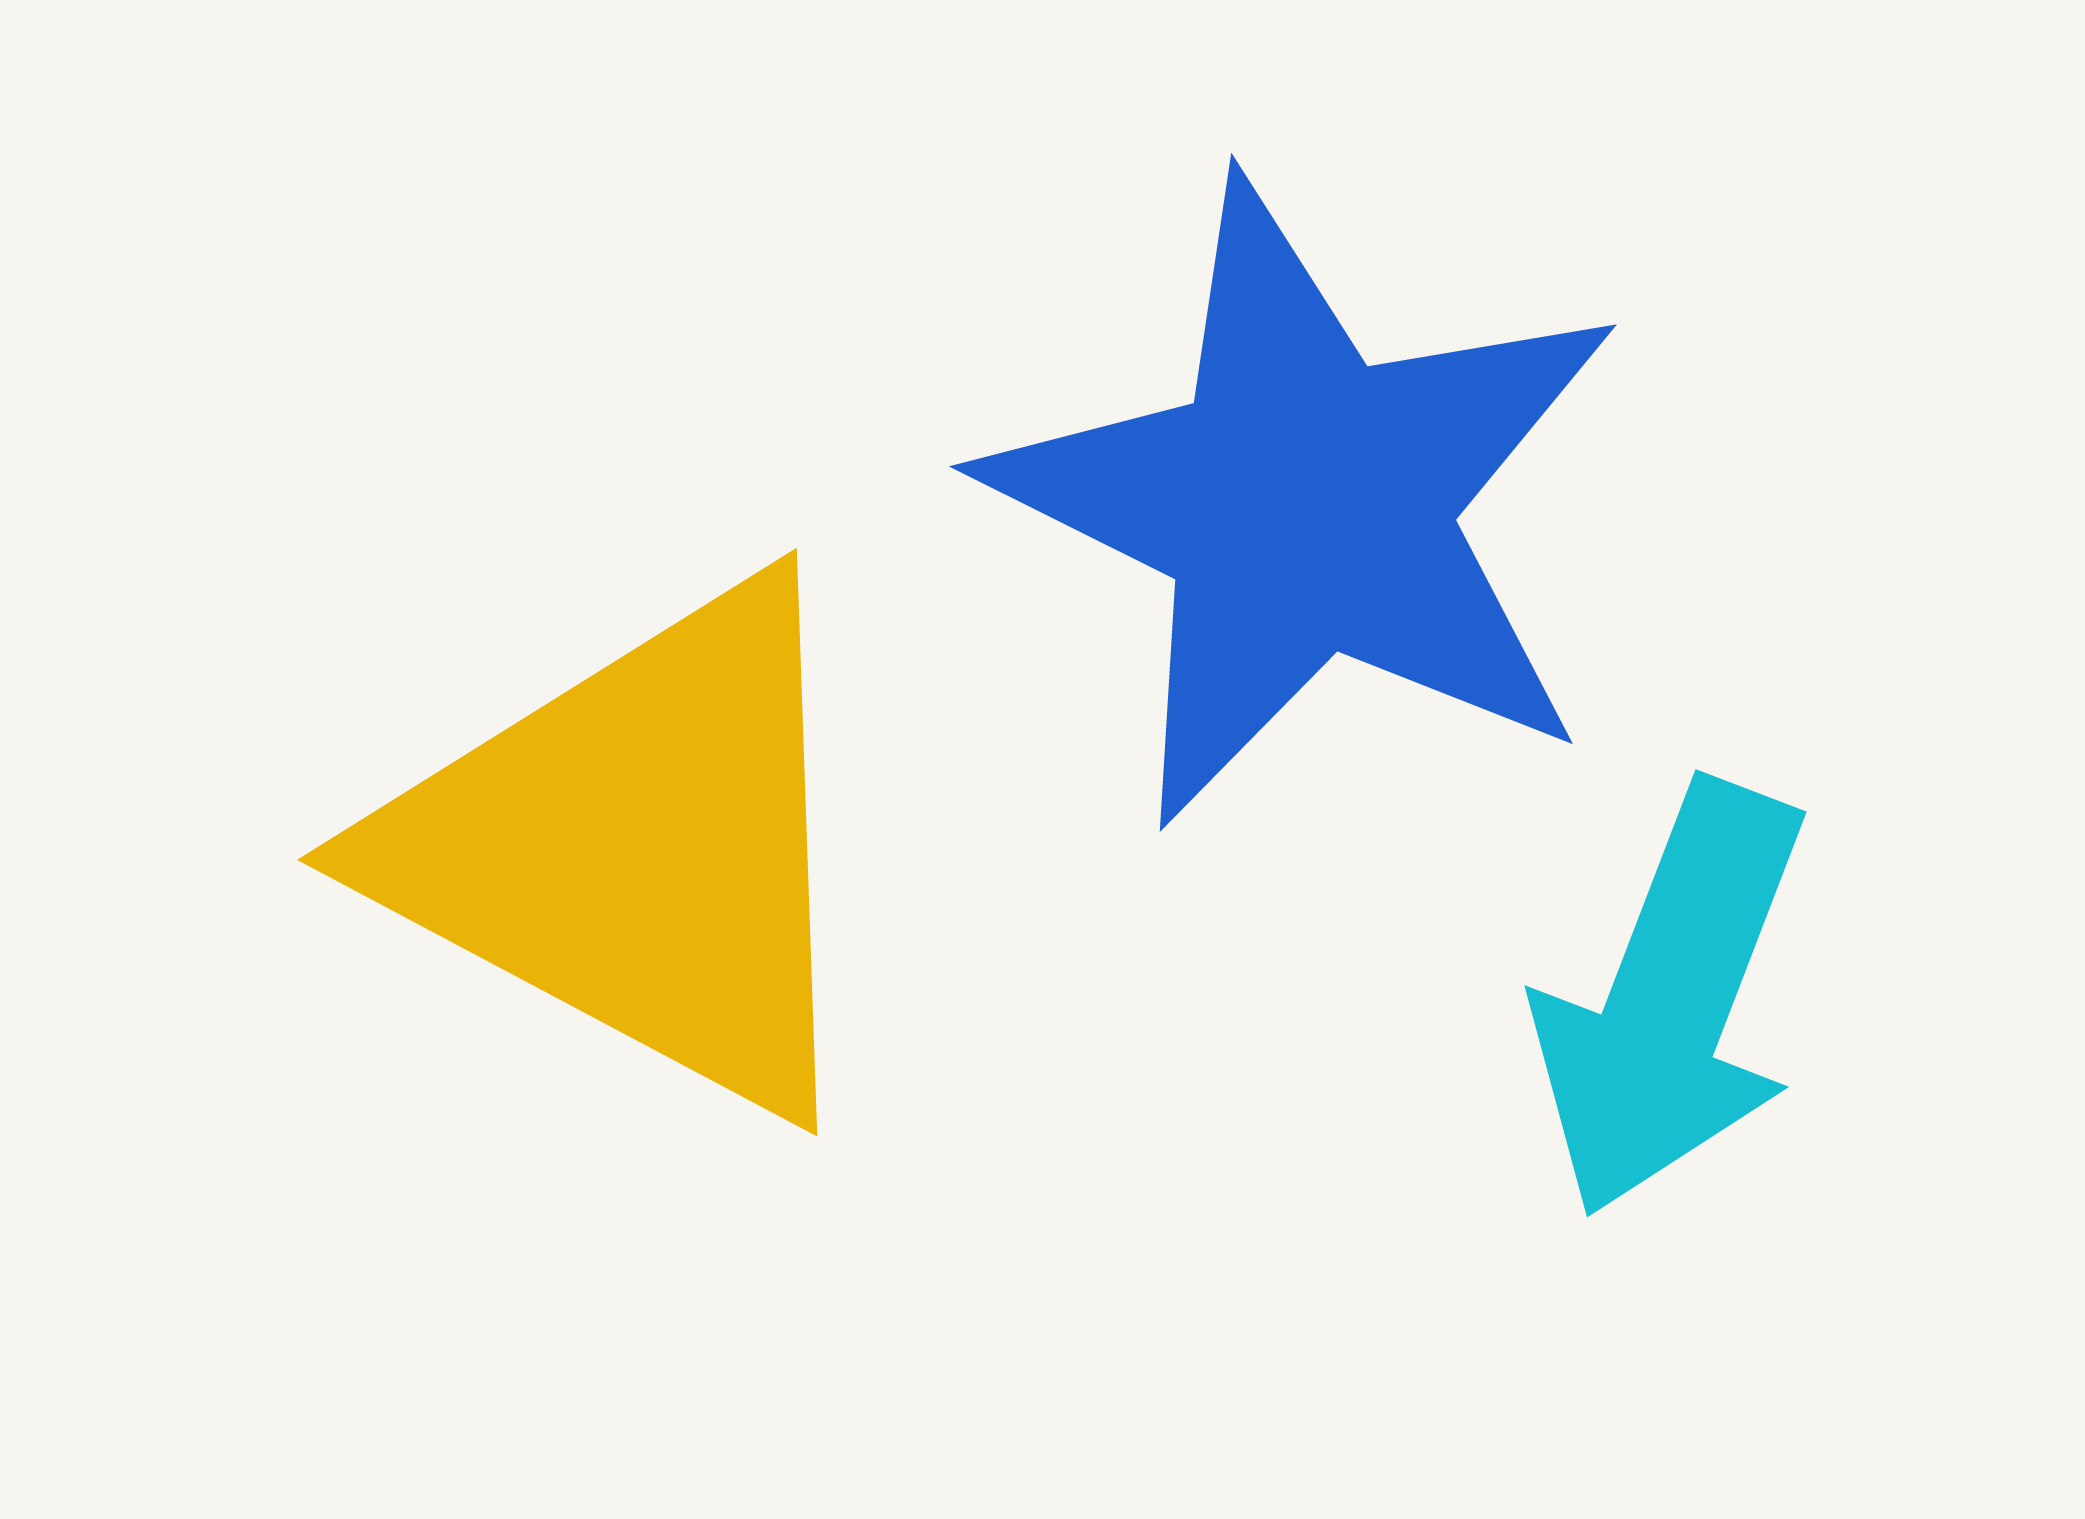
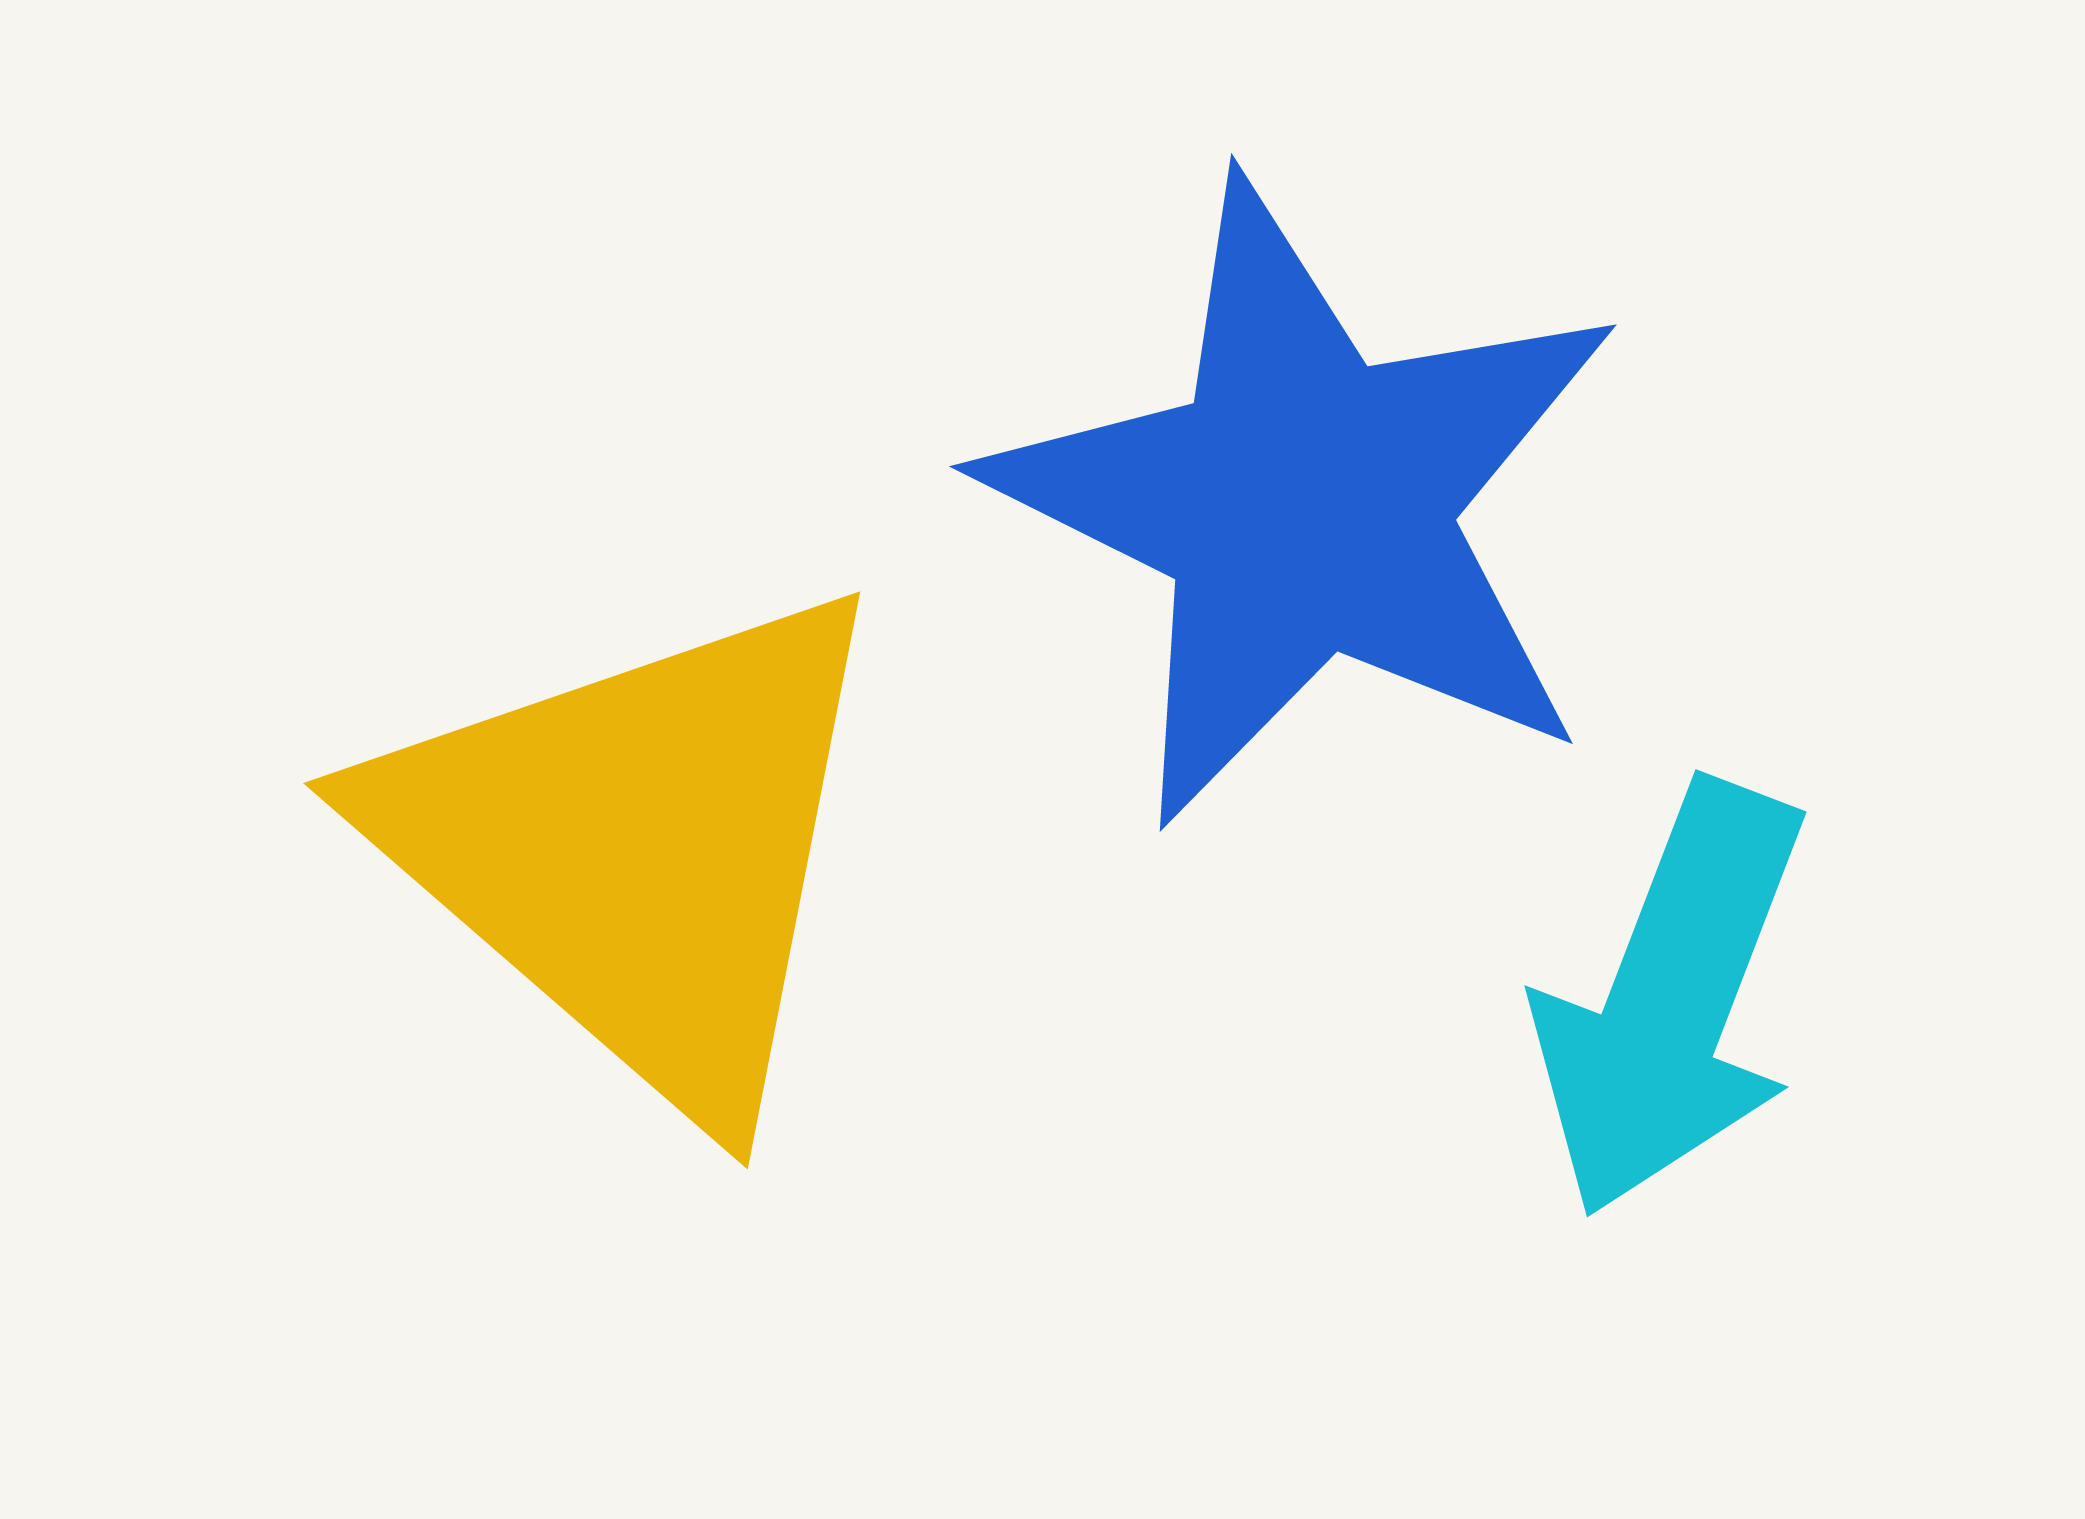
yellow triangle: rotated 13 degrees clockwise
